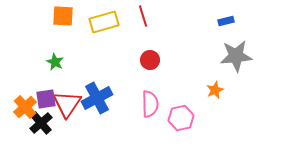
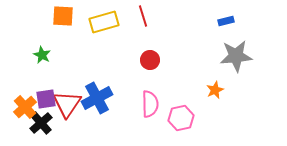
green star: moved 13 px left, 7 px up
